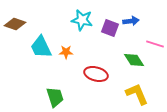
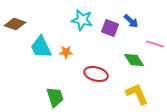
blue arrow: rotated 49 degrees clockwise
